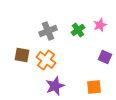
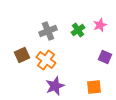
brown square: rotated 35 degrees counterclockwise
